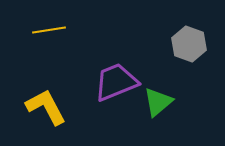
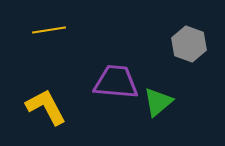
purple trapezoid: rotated 27 degrees clockwise
